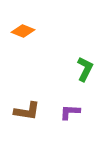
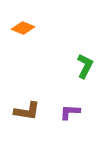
orange diamond: moved 3 px up
green L-shape: moved 3 px up
